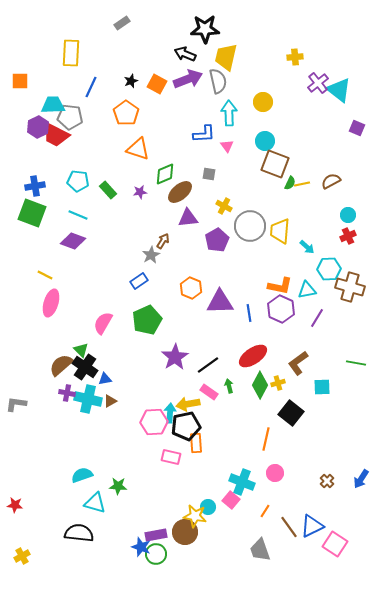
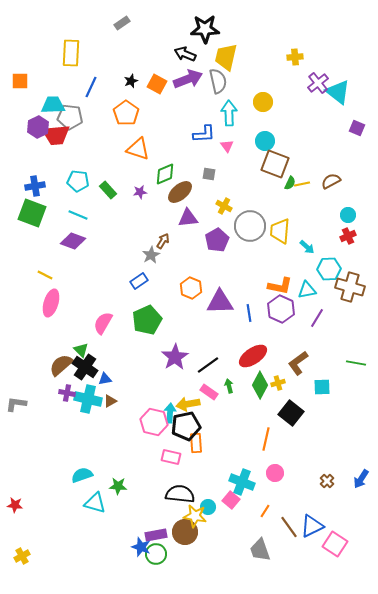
cyan triangle at (339, 90): moved 1 px left, 2 px down
red trapezoid at (56, 135): rotated 32 degrees counterclockwise
pink hexagon at (154, 422): rotated 16 degrees clockwise
black semicircle at (79, 533): moved 101 px right, 39 px up
